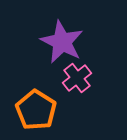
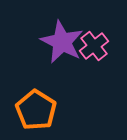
pink cross: moved 17 px right, 32 px up
